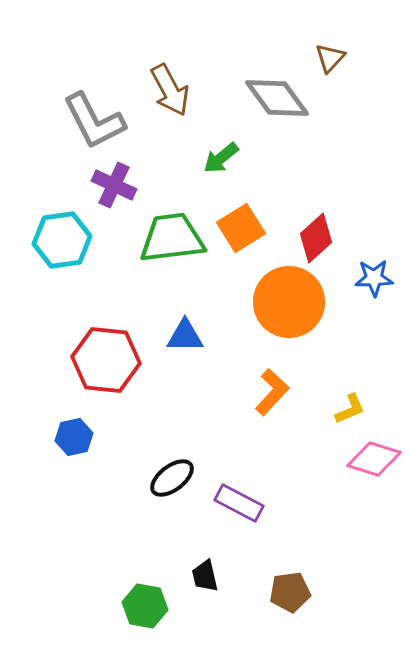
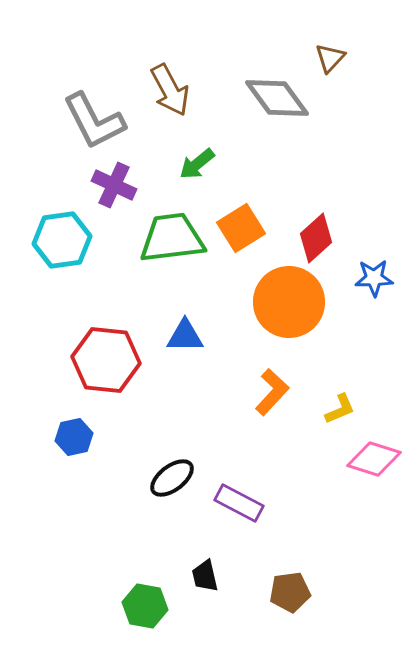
green arrow: moved 24 px left, 6 px down
yellow L-shape: moved 10 px left
